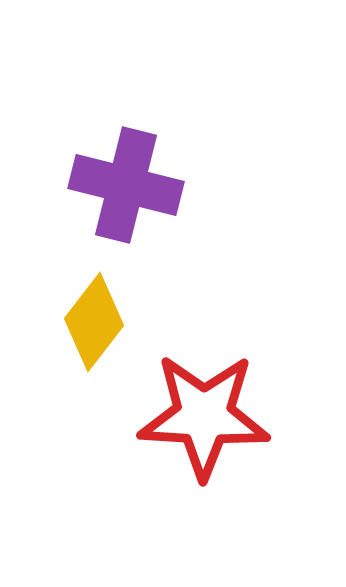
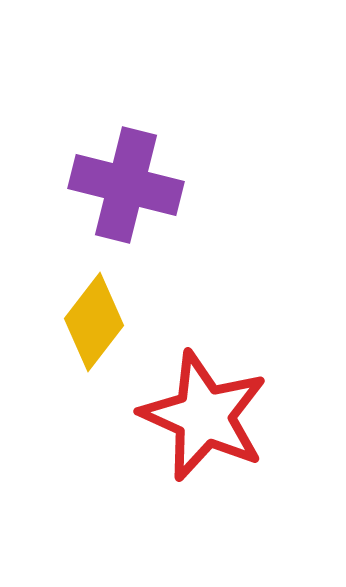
red star: rotated 21 degrees clockwise
